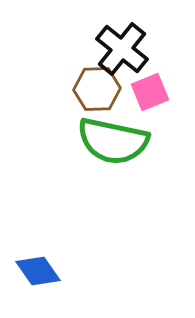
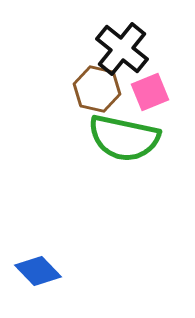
brown hexagon: rotated 15 degrees clockwise
green semicircle: moved 11 px right, 3 px up
blue diamond: rotated 9 degrees counterclockwise
